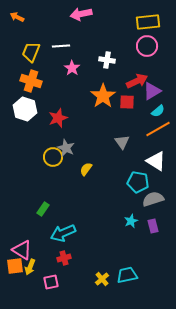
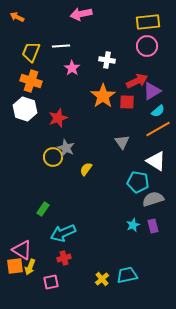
cyan star: moved 2 px right, 4 px down
